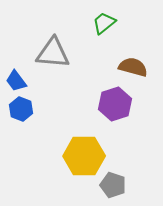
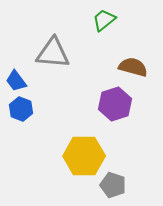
green trapezoid: moved 3 px up
